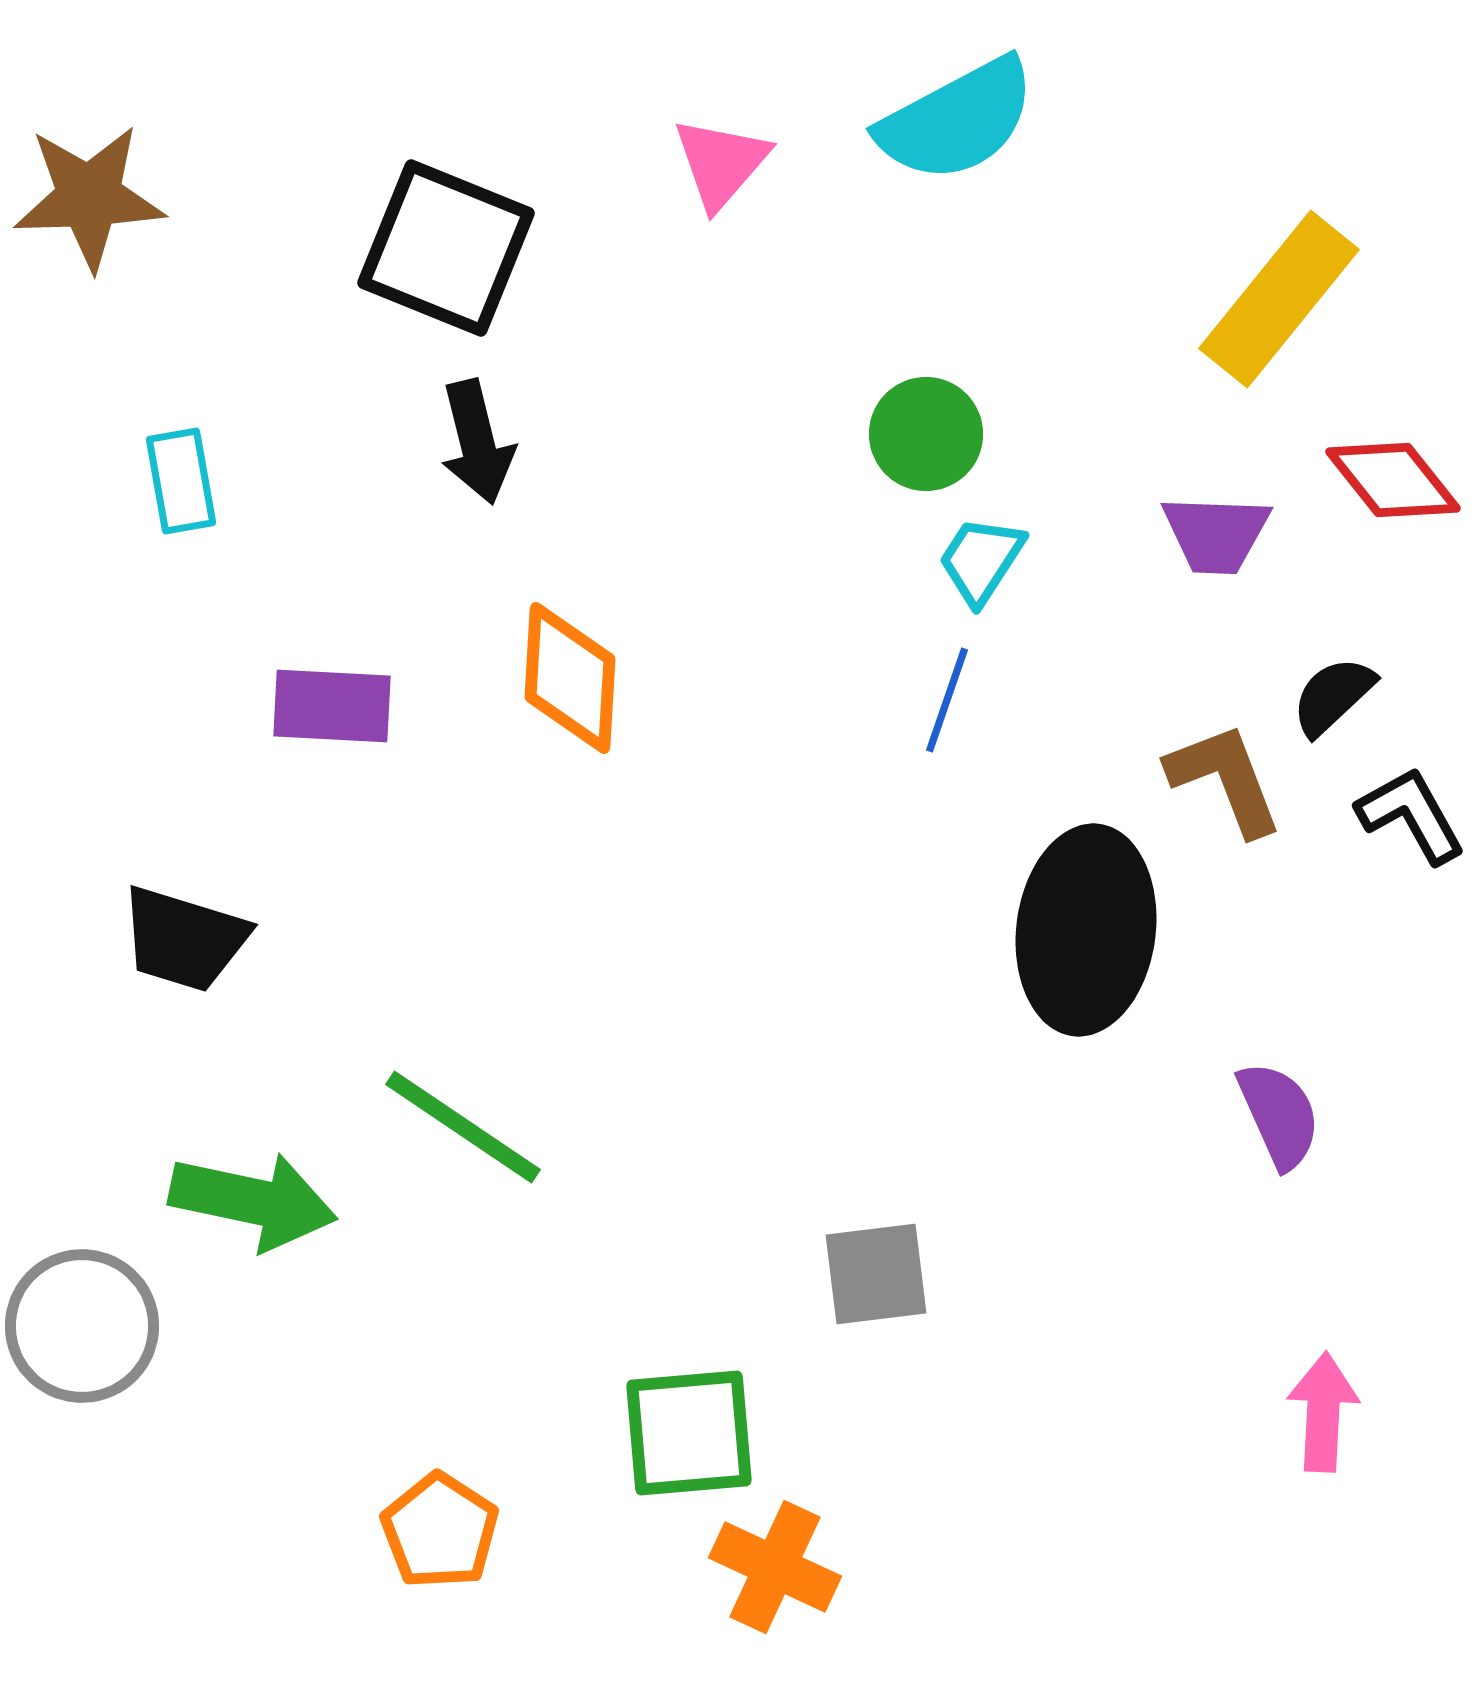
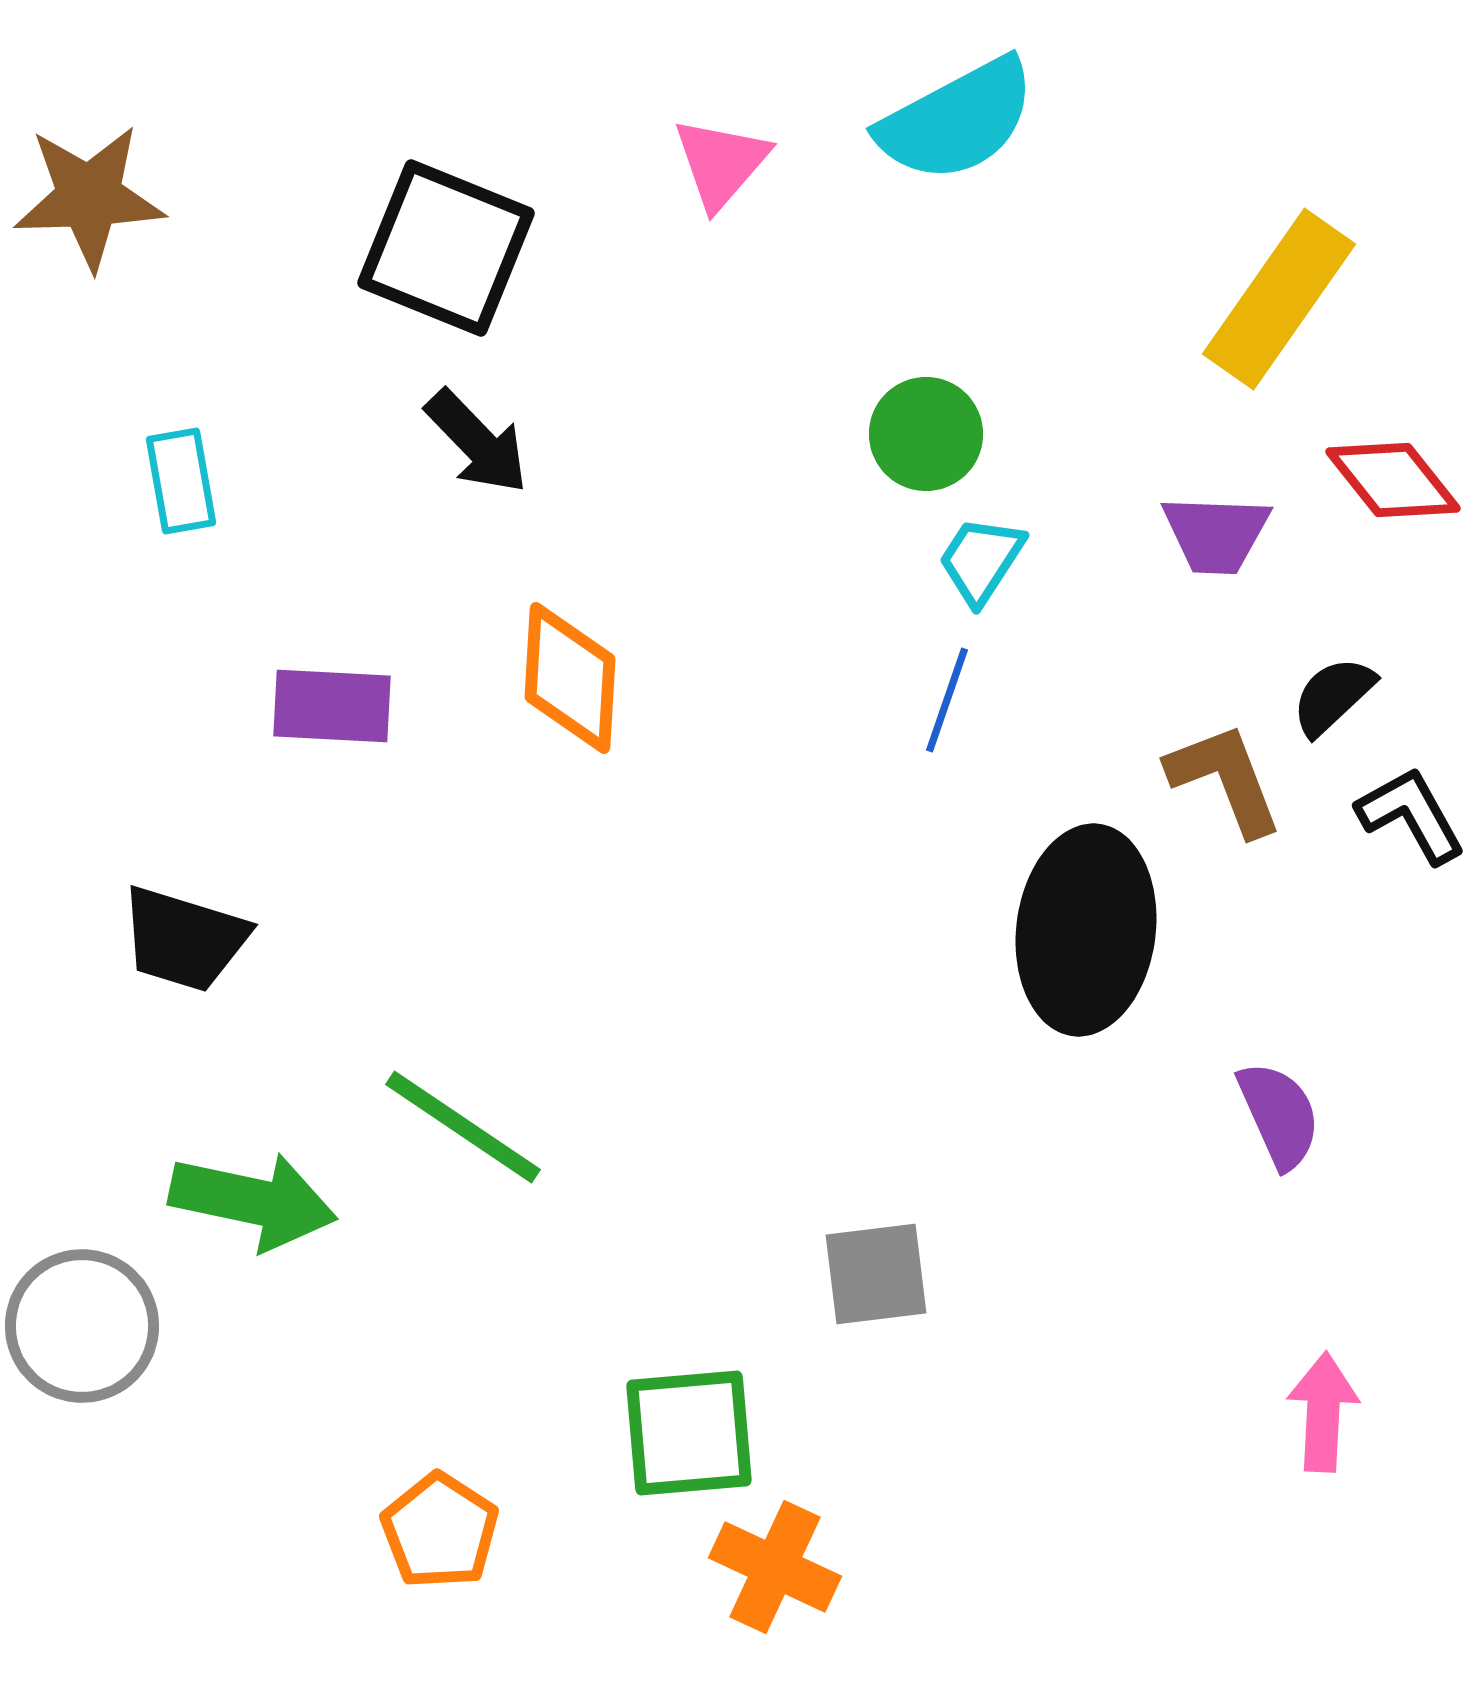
yellow rectangle: rotated 4 degrees counterclockwise
black arrow: rotated 30 degrees counterclockwise
